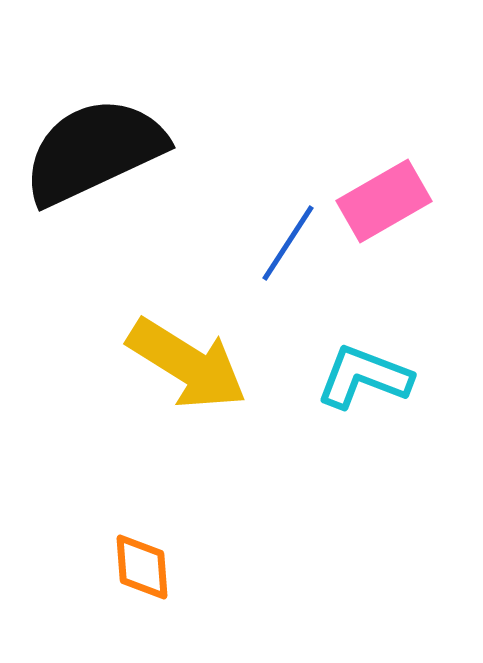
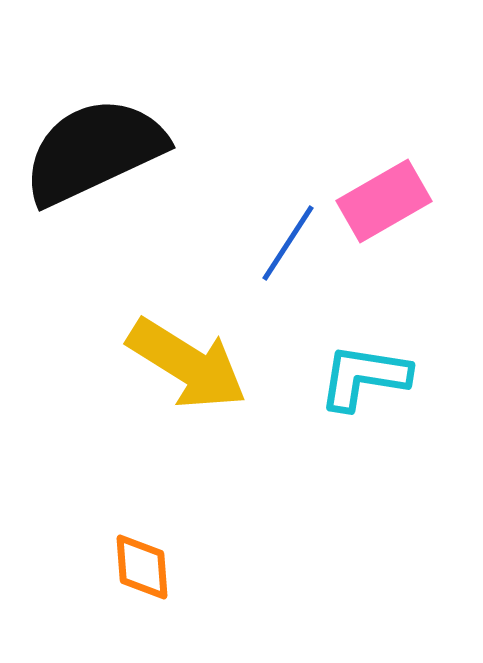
cyan L-shape: rotated 12 degrees counterclockwise
